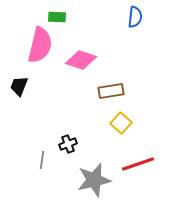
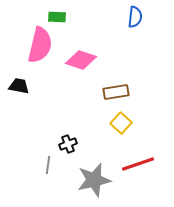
black trapezoid: rotated 80 degrees clockwise
brown rectangle: moved 5 px right, 1 px down
gray line: moved 6 px right, 5 px down
